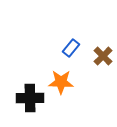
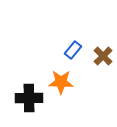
blue rectangle: moved 2 px right, 2 px down
black cross: moved 1 px left
